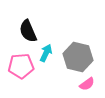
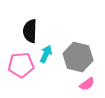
black semicircle: moved 2 px right; rotated 25 degrees clockwise
cyan arrow: moved 1 px down
pink pentagon: moved 1 px up
